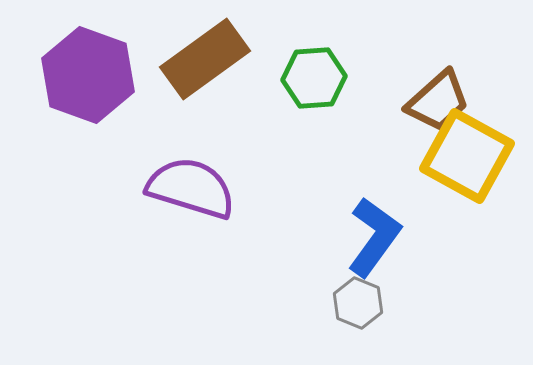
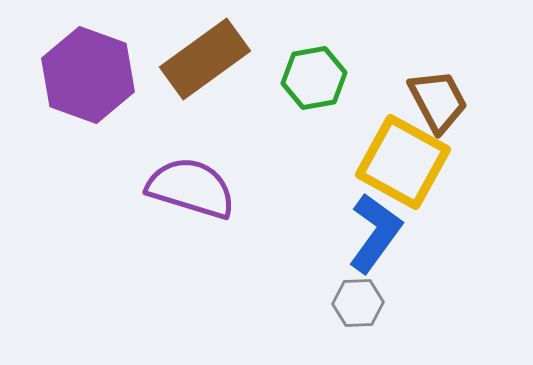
green hexagon: rotated 6 degrees counterclockwise
brown trapezoid: rotated 76 degrees counterclockwise
yellow square: moved 64 px left, 6 px down
blue L-shape: moved 1 px right, 4 px up
gray hexagon: rotated 24 degrees counterclockwise
